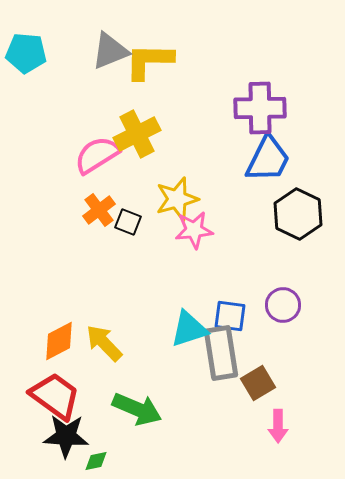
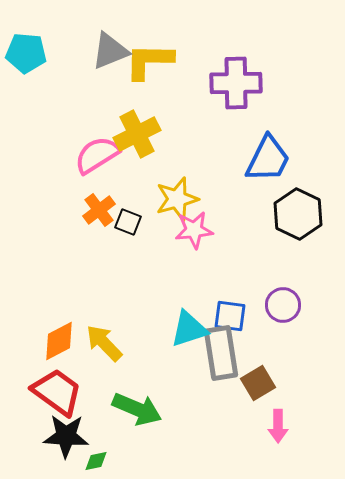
purple cross: moved 24 px left, 25 px up
red trapezoid: moved 2 px right, 4 px up
